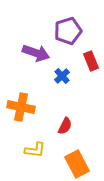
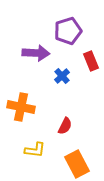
purple arrow: rotated 16 degrees counterclockwise
